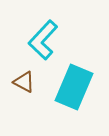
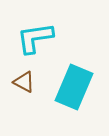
cyan L-shape: moved 8 px left, 2 px up; rotated 39 degrees clockwise
